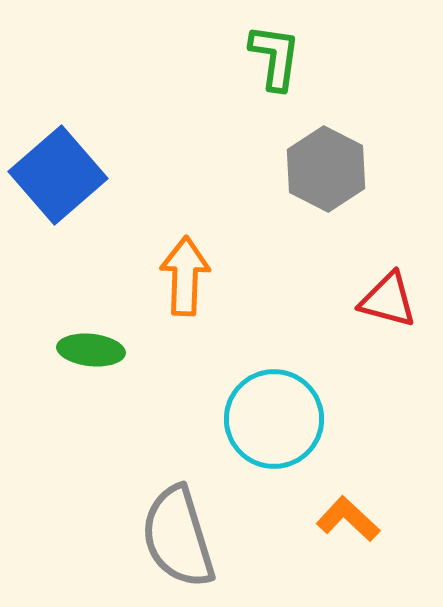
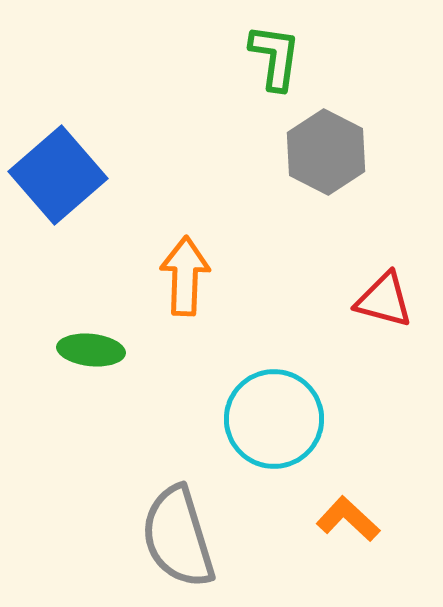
gray hexagon: moved 17 px up
red triangle: moved 4 px left
